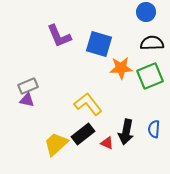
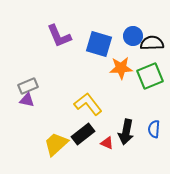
blue circle: moved 13 px left, 24 px down
